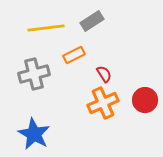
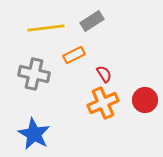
gray cross: rotated 28 degrees clockwise
